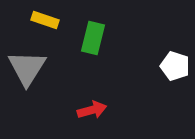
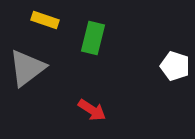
gray triangle: rotated 21 degrees clockwise
red arrow: rotated 48 degrees clockwise
